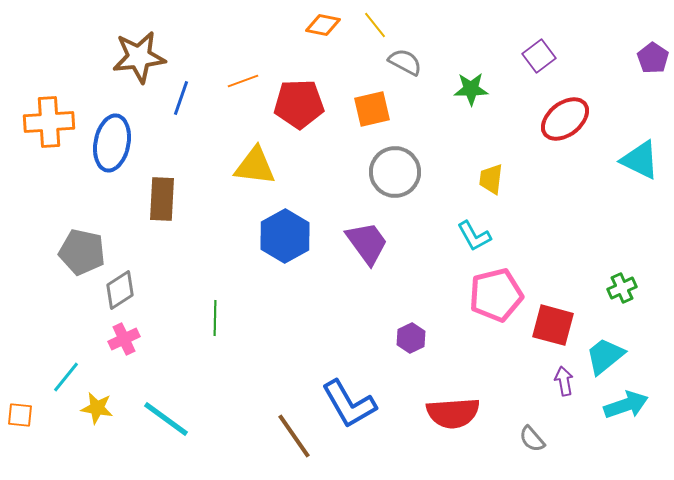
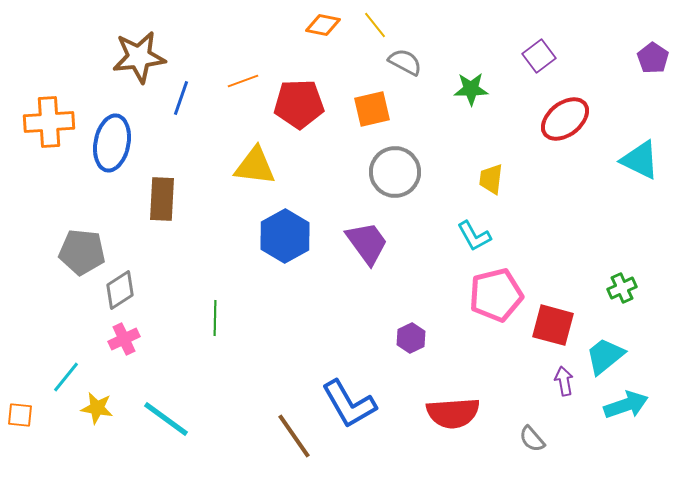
gray pentagon at (82, 252): rotated 6 degrees counterclockwise
